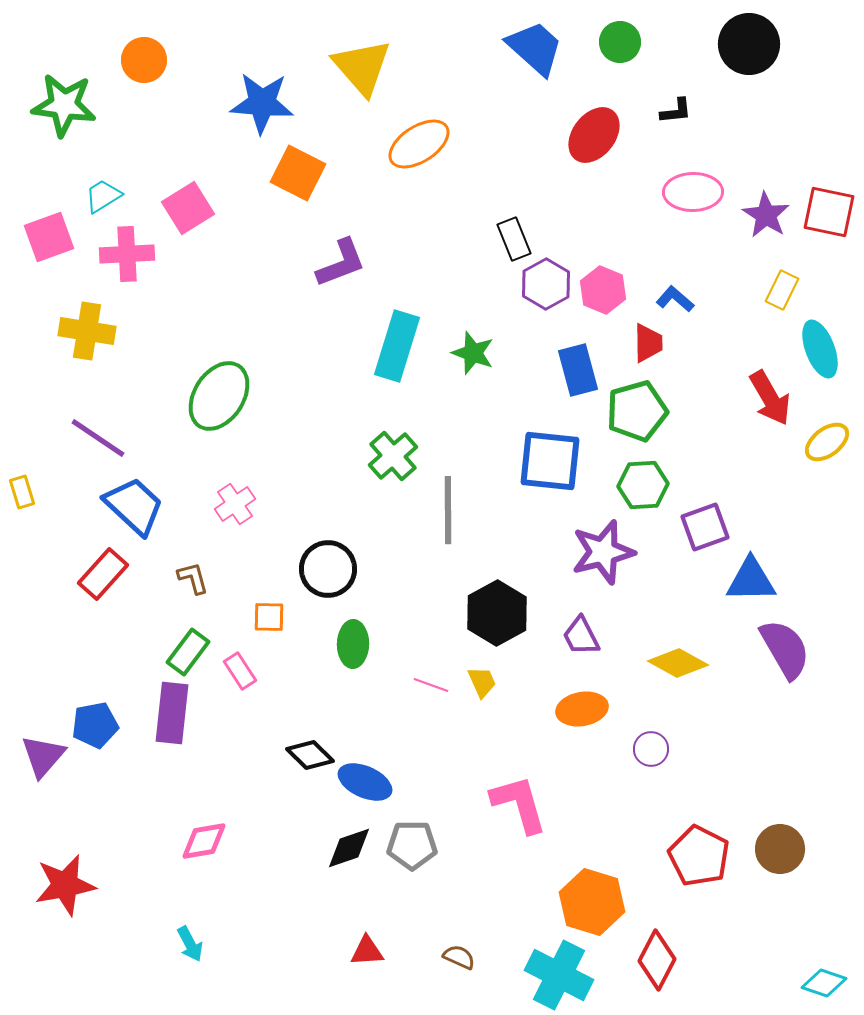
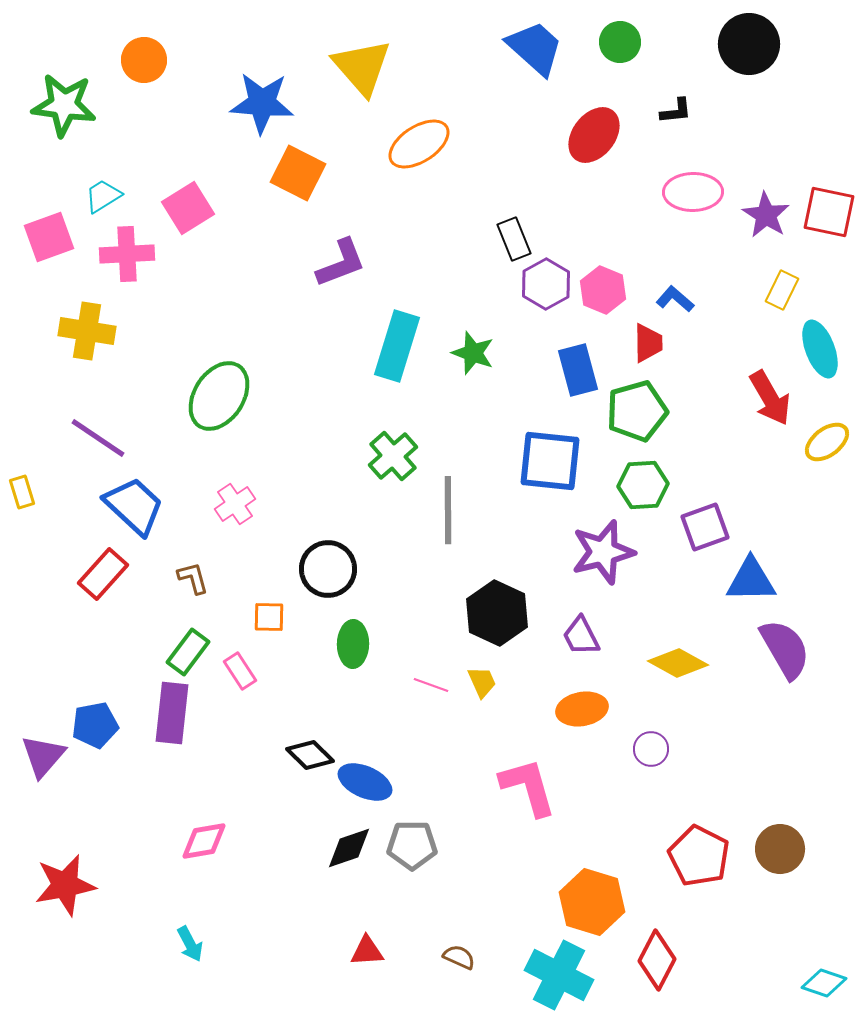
black hexagon at (497, 613): rotated 6 degrees counterclockwise
pink L-shape at (519, 804): moved 9 px right, 17 px up
